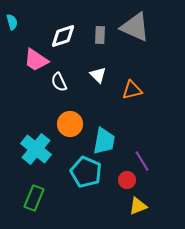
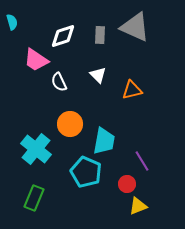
red circle: moved 4 px down
